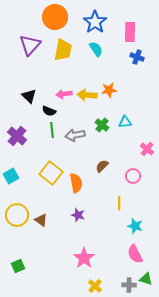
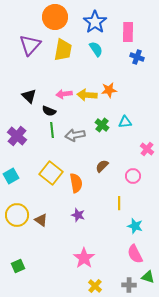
pink rectangle: moved 2 px left
green triangle: moved 2 px right, 2 px up
